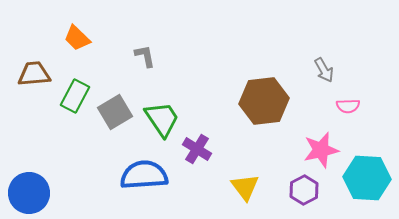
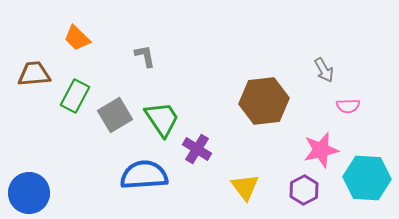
gray square: moved 3 px down
